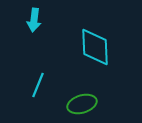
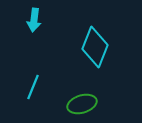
cyan diamond: rotated 24 degrees clockwise
cyan line: moved 5 px left, 2 px down
